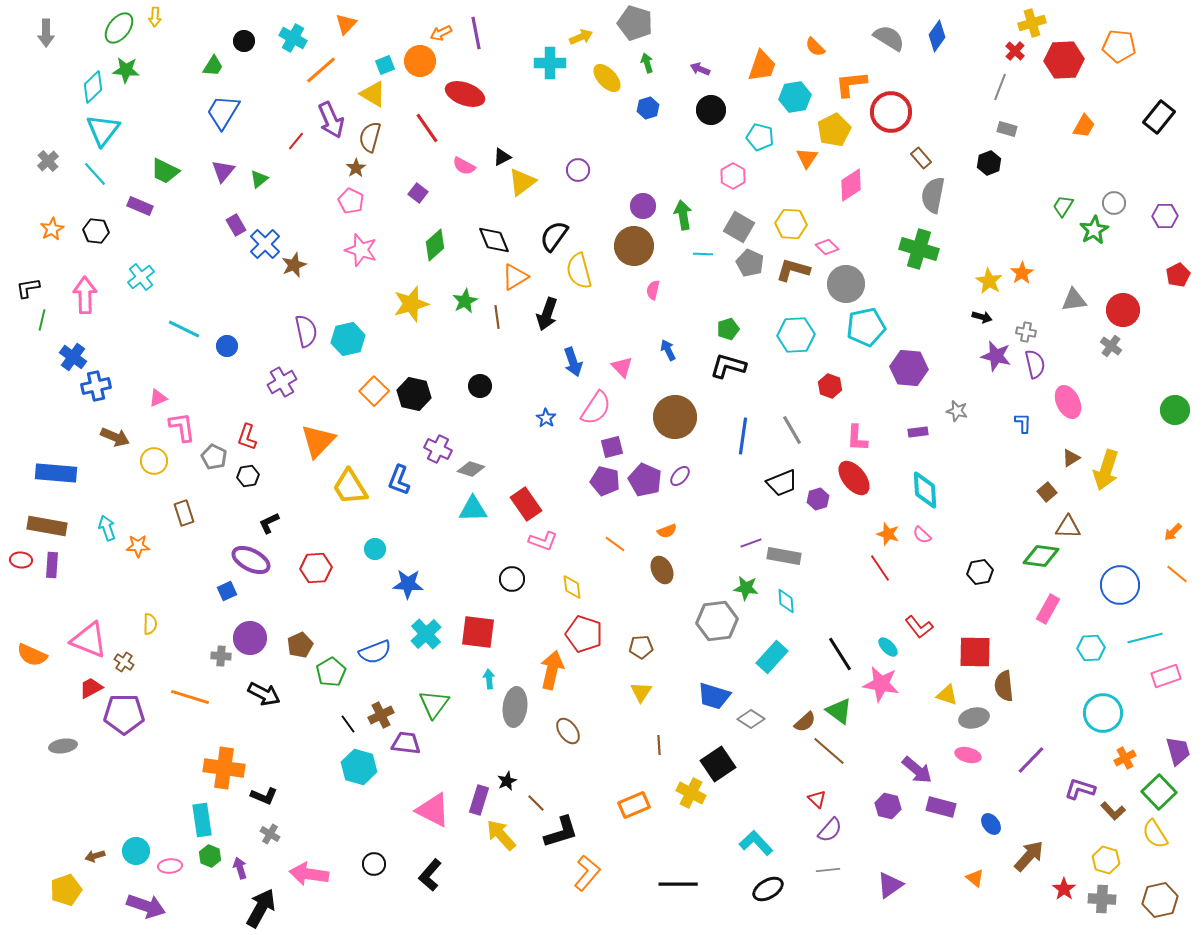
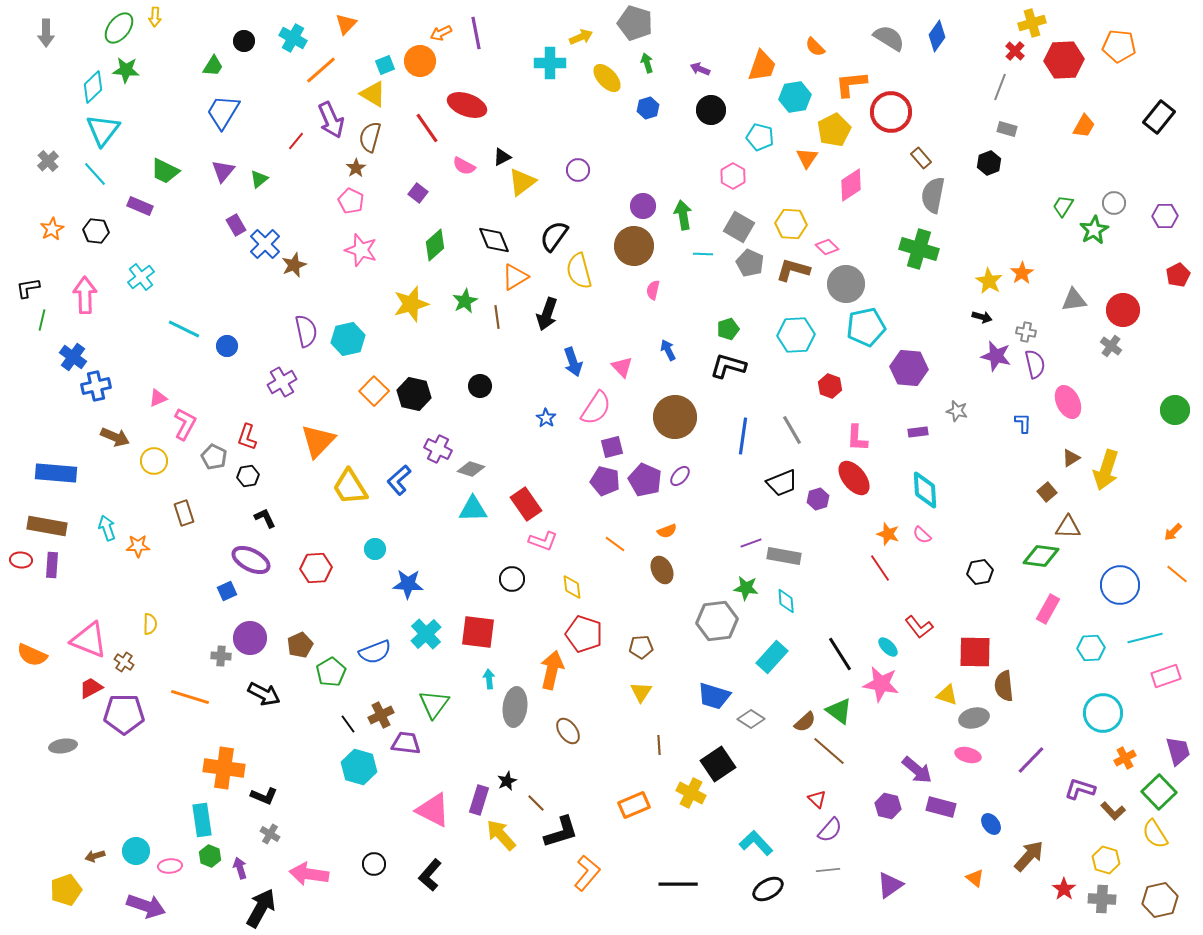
red ellipse at (465, 94): moved 2 px right, 11 px down
pink L-shape at (182, 427): moved 3 px right, 3 px up; rotated 36 degrees clockwise
blue L-shape at (399, 480): rotated 28 degrees clockwise
black L-shape at (269, 523): moved 4 px left, 5 px up; rotated 90 degrees clockwise
